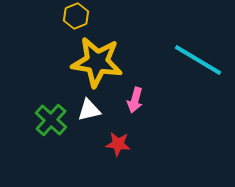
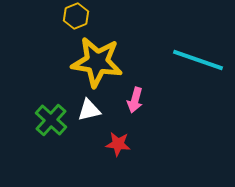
cyan line: rotated 12 degrees counterclockwise
